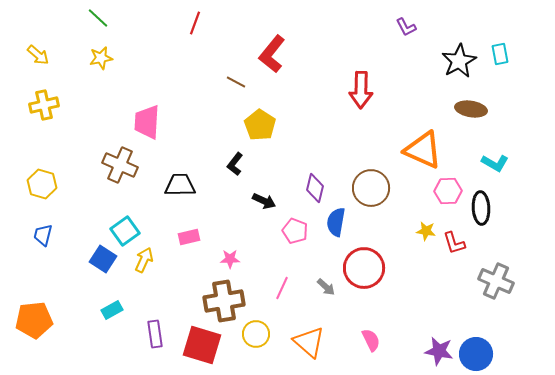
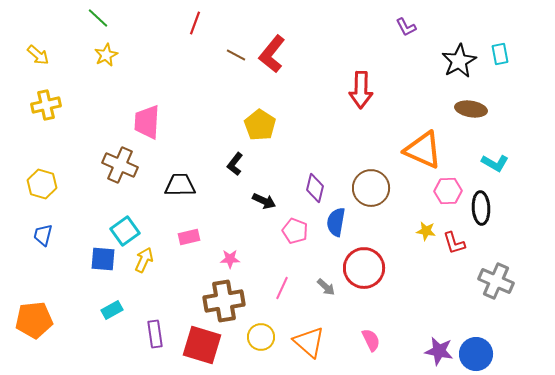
yellow star at (101, 58): moved 5 px right, 3 px up; rotated 15 degrees counterclockwise
brown line at (236, 82): moved 27 px up
yellow cross at (44, 105): moved 2 px right
blue square at (103, 259): rotated 28 degrees counterclockwise
yellow circle at (256, 334): moved 5 px right, 3 px down
